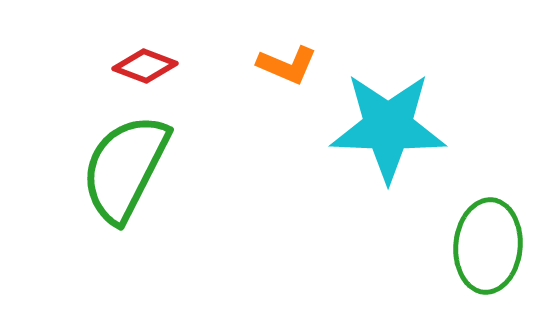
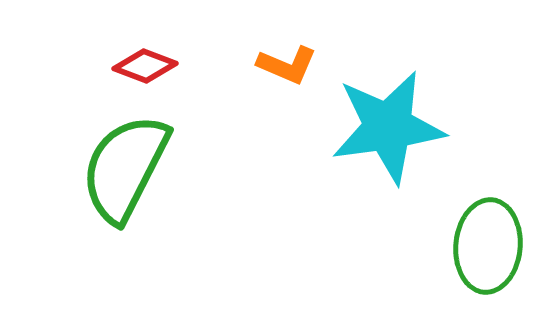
cyan star: rotated 10 degrees counterclockwise
